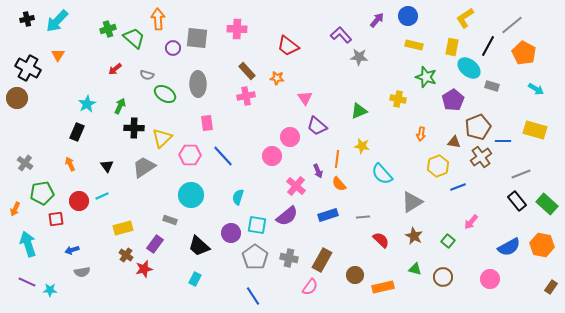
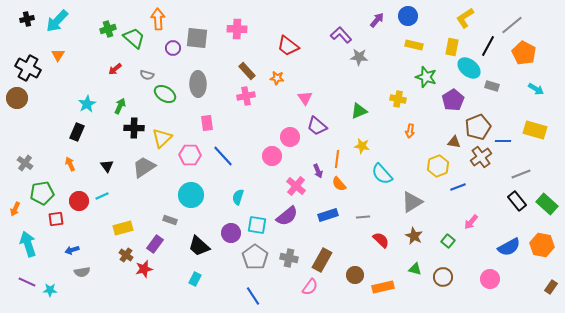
orange arrow at (421, 134): moved 11 px left, 3 px up
